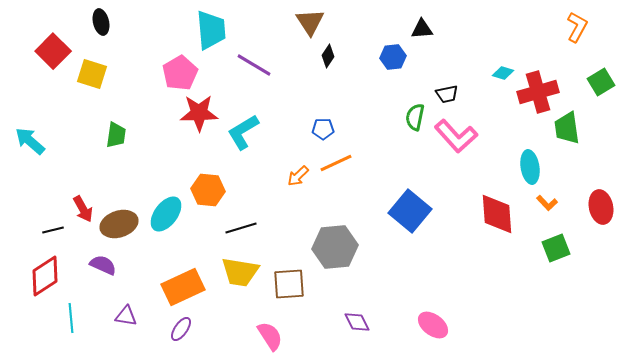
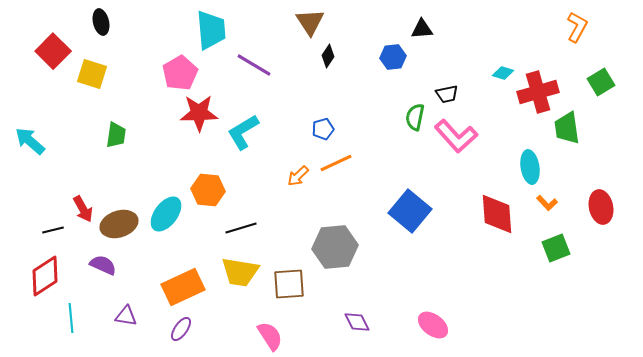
blue pentagon at (323, 129): rotated 15 degrees counterclockwise
